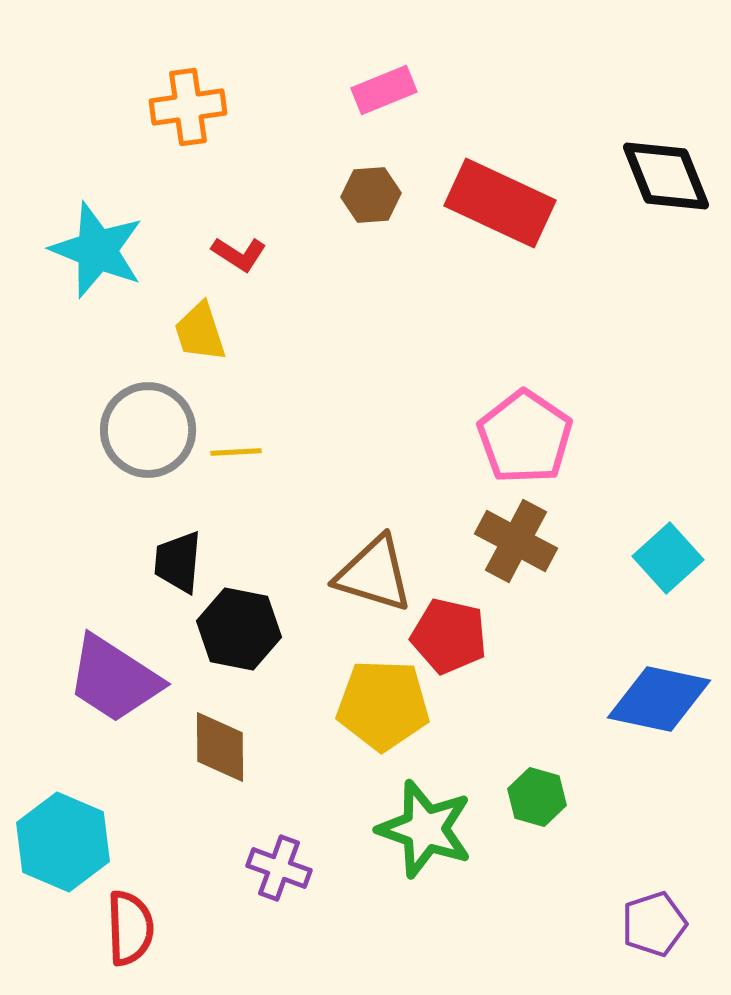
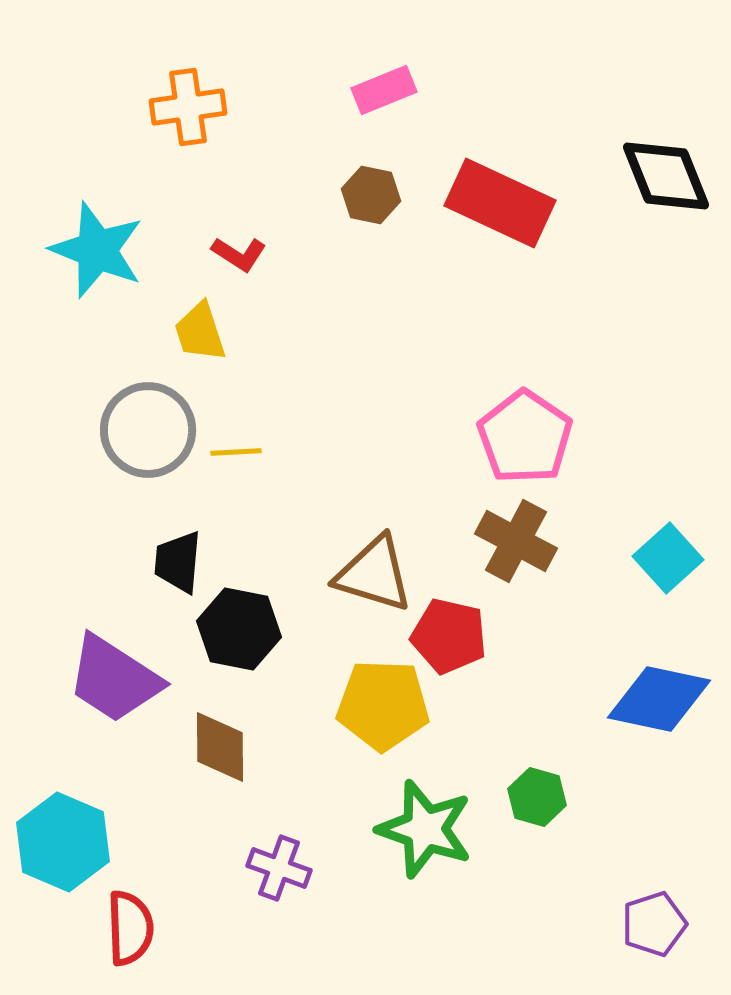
brown hexagon: rotated 16 degrees clockwise
